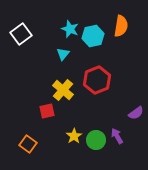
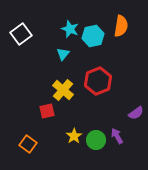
red hexagon: moved 1 px right, 1 px down
